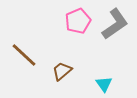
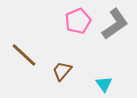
brown trapezoid: rotated 10 degrees counterclockwise
